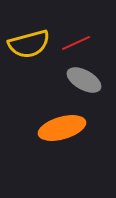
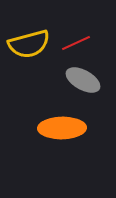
gray ellipse: moved 1 px left
orange ellipse: rotated 15 degrees clockwise
